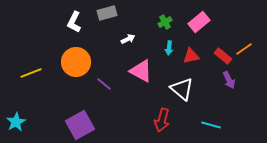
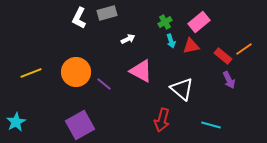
white L-shape: moved 5 px right, 4 px up
cyan arrow: moved 2 px right, 7 px up; rotated 24 degrees counterclockwise
red triangle: moved 10 px up
orange circle: moved 10 px down
